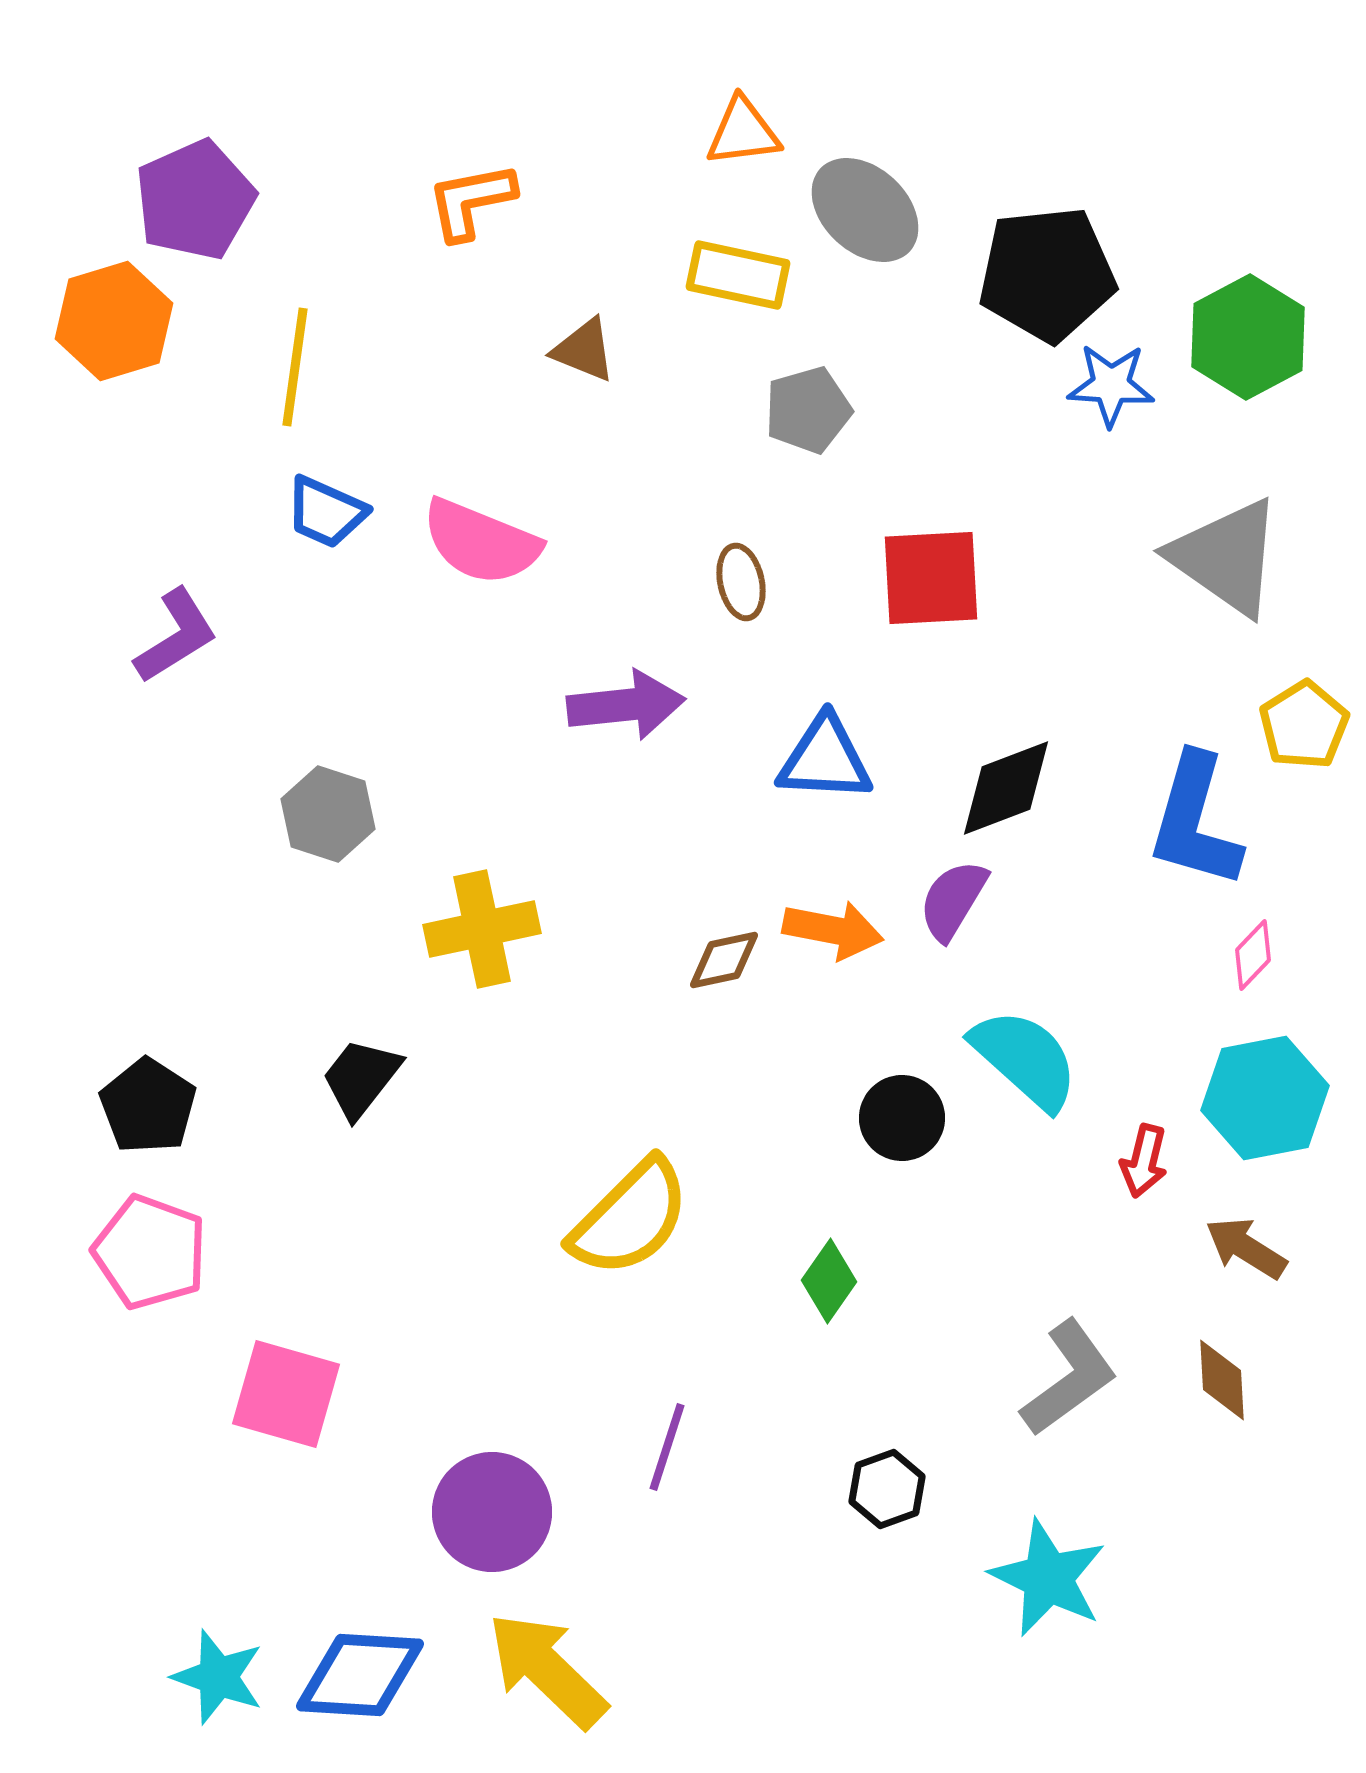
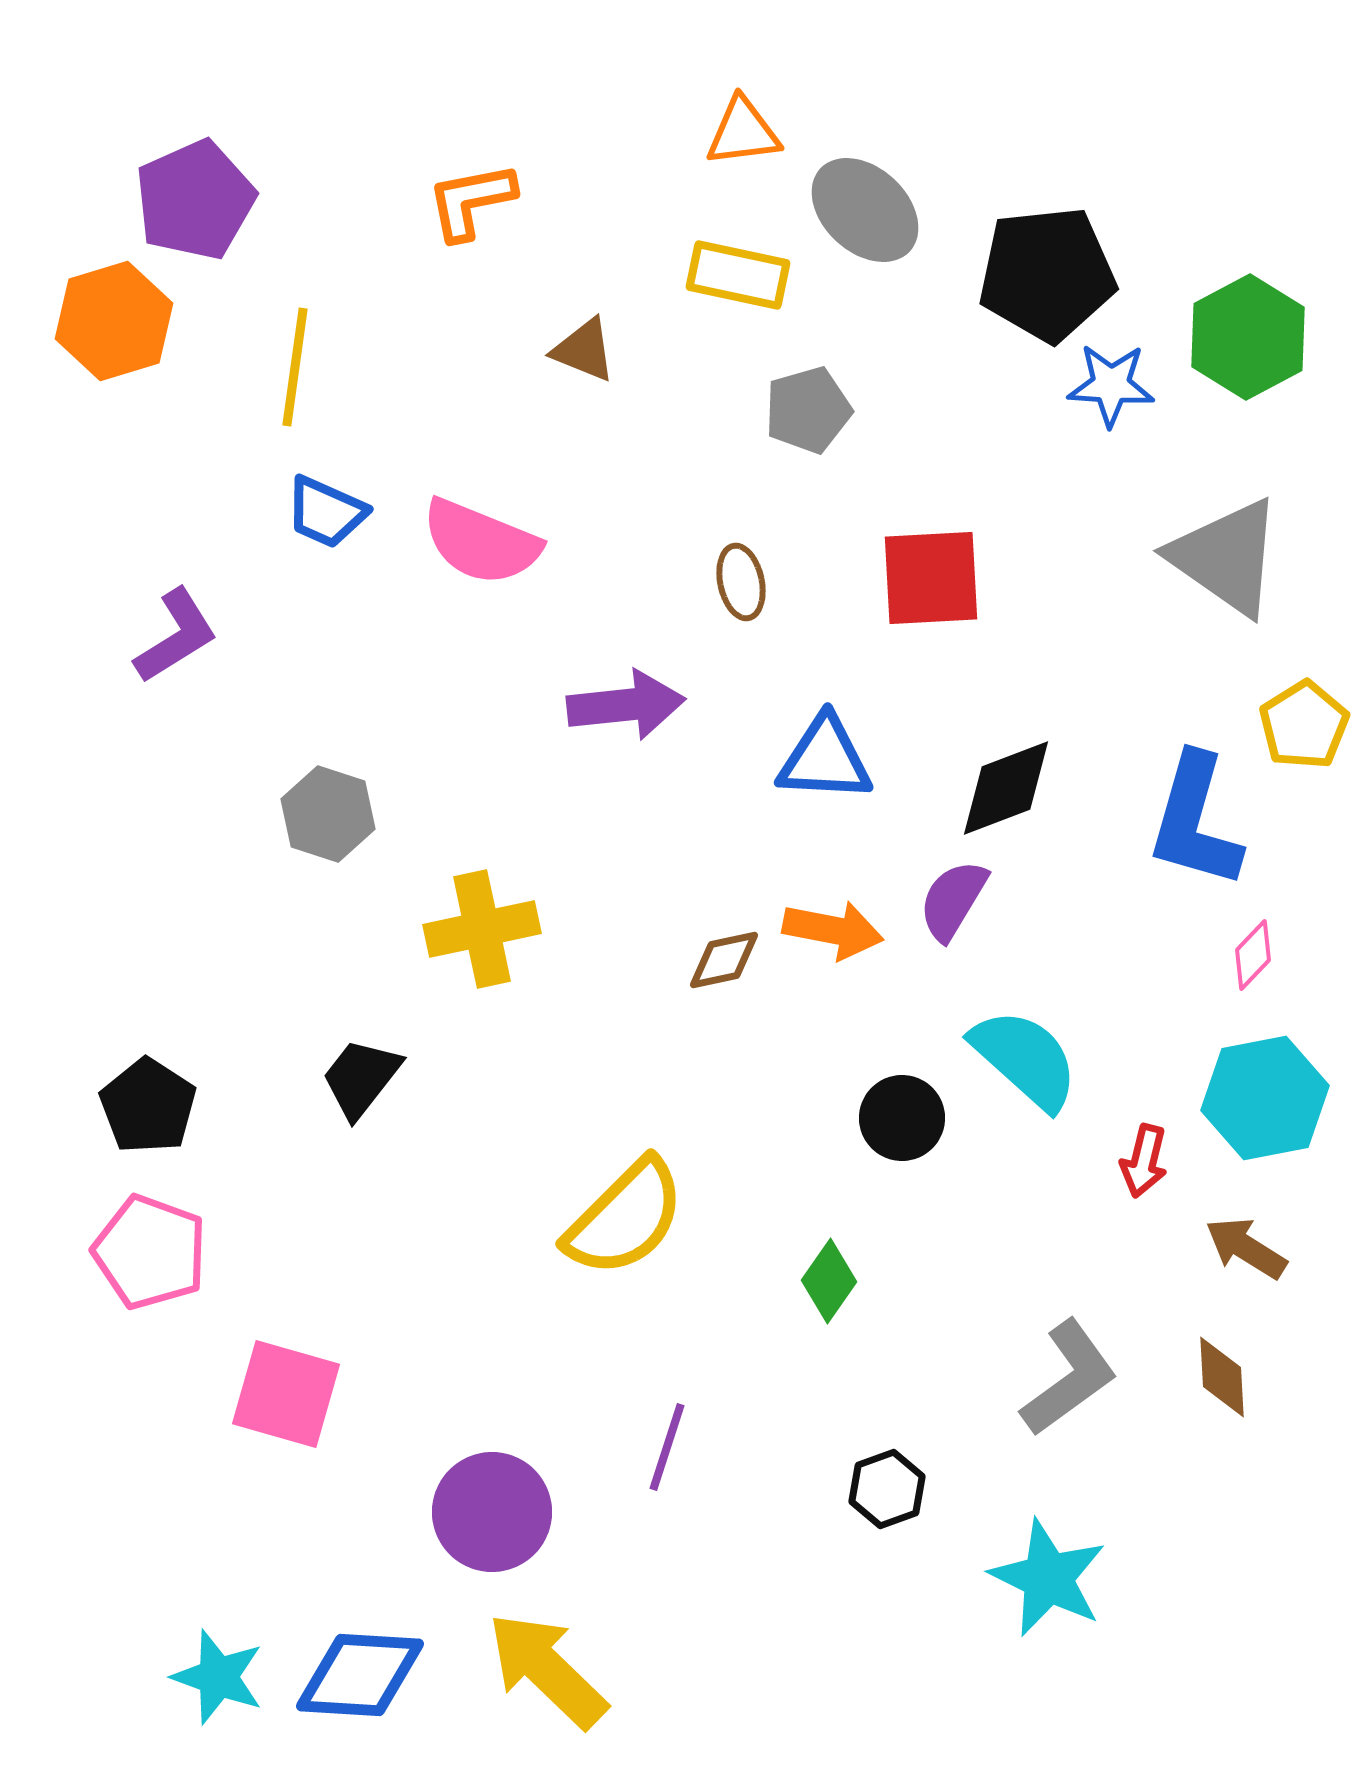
yellow semicircle at (630, 1218): moved 5 px left
brown diamond at (1222, 1380): moved 3 px up
